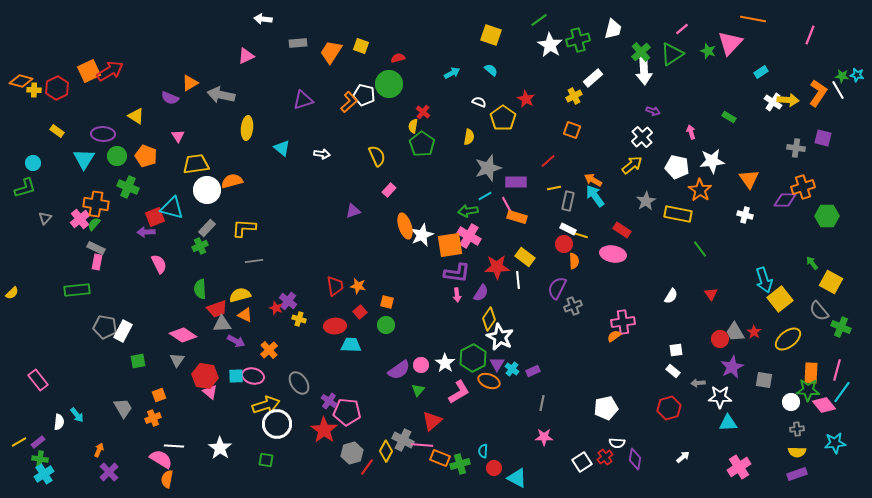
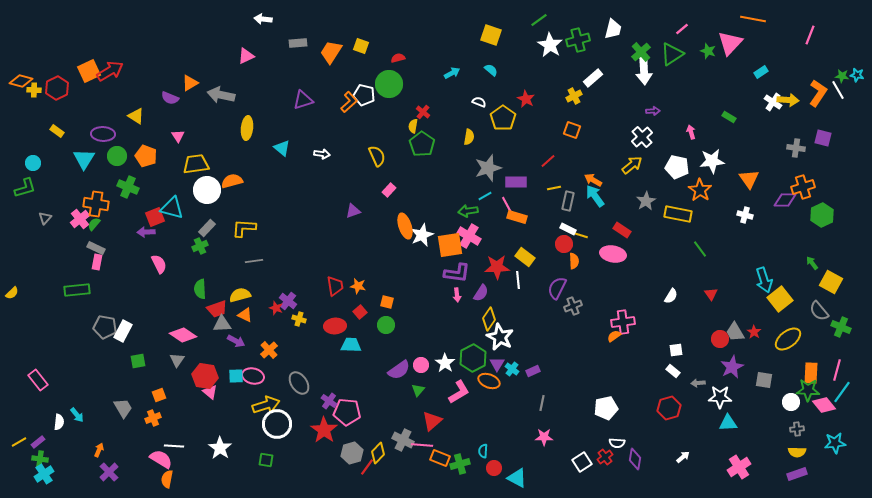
purple arrow at (653, 111): rotated 24 degrees counterclockwise
green hexagon at (827, 216): moved 5 px left, 1 px up; rotated 25 degrees counterclockwise
yellow diamond at (386, 451): moved 8 px left, 2 px down; rotated 15 degrees clockwise
